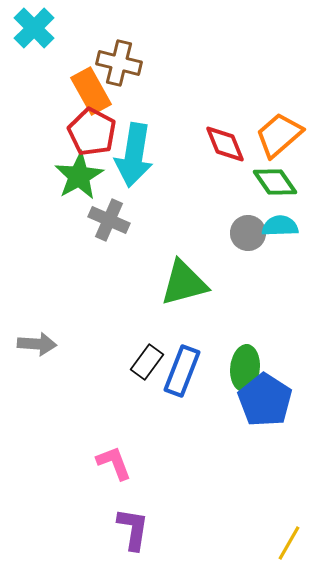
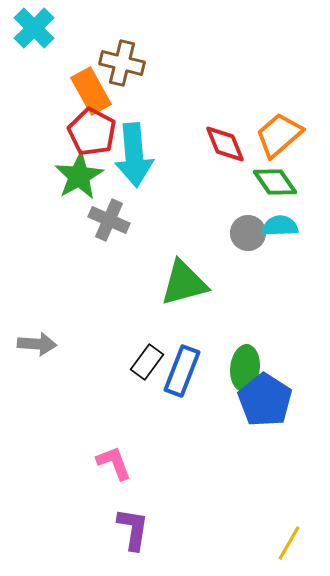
brown cross: moved 3 px right
cyan arrow: rotated 14 degrees counterclockwise
